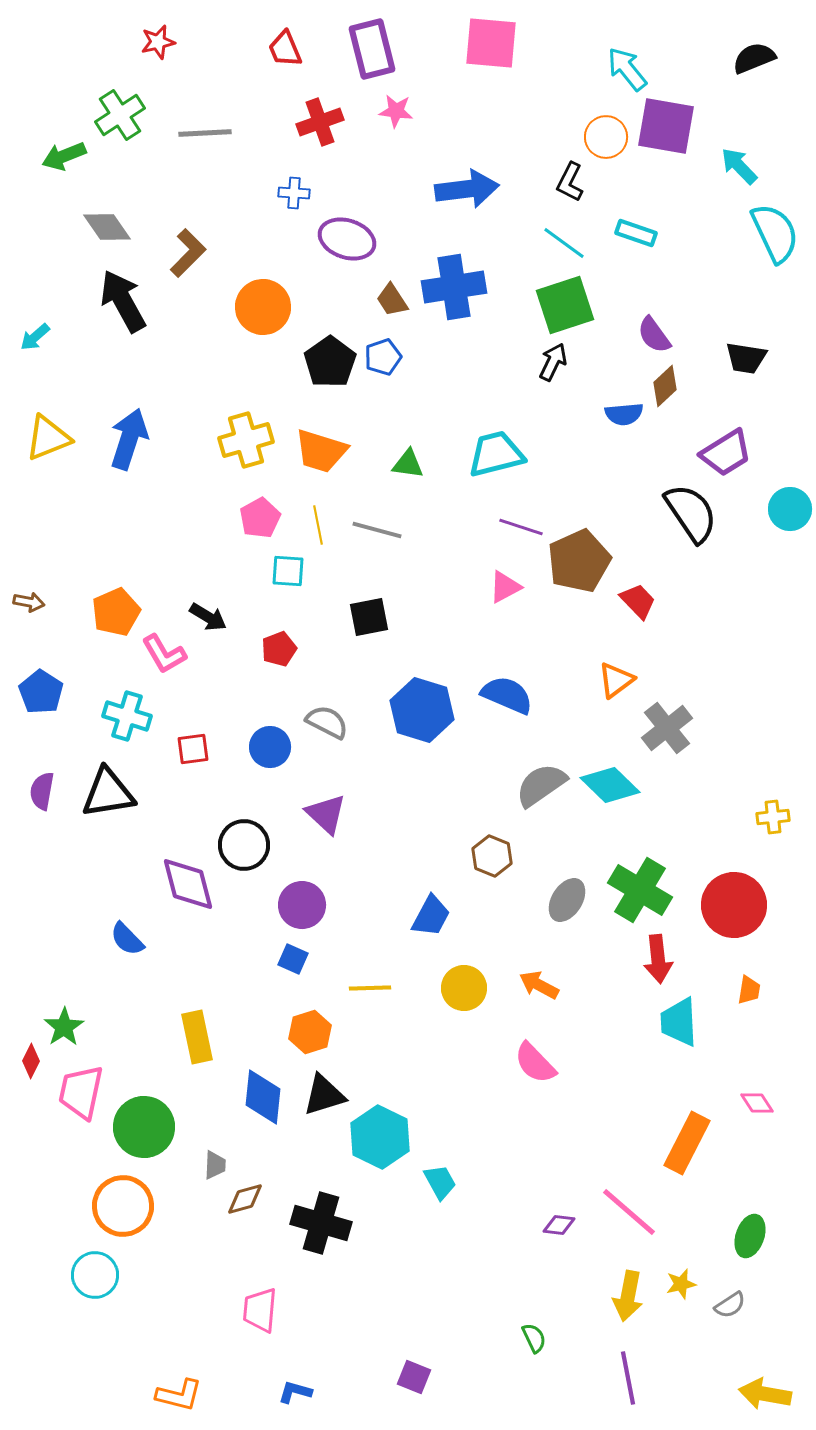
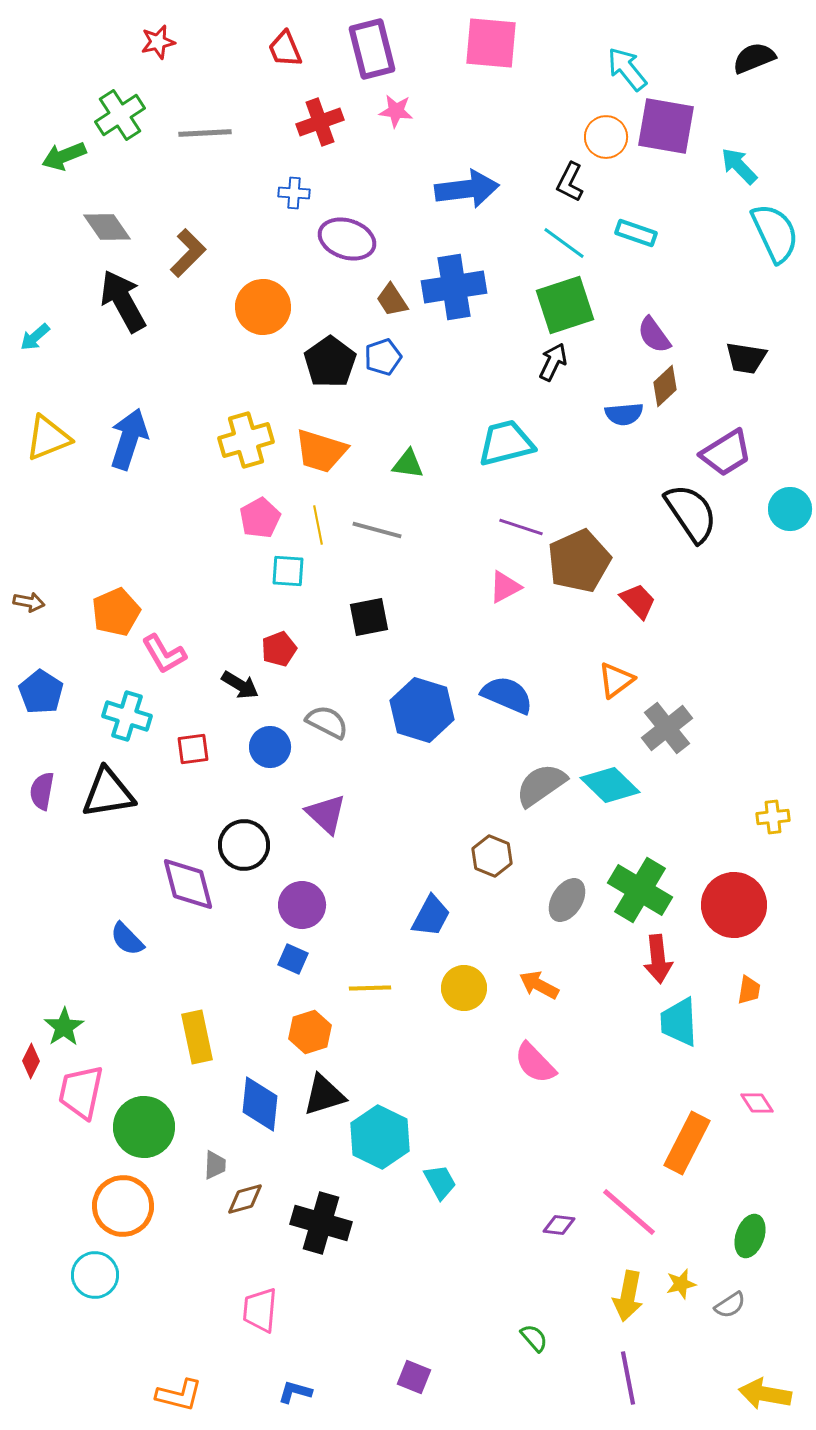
cyan trapezoid at (496, 454): moved 10 px right, 11 px up
black arrow at (208, 617): moved 32 px right, 68 px down
blue diamond at (263, 1097): moved 3 px left, 7 px down
green semicircle at (534, 1338): rotated 16 degrees counterclockwise
